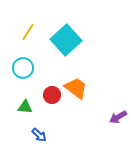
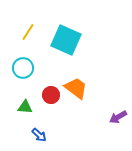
cyan square: rotated 24 degrees counterclockwise
red circle: moved 1 px left
